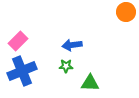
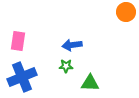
pink rectangle: rotated 36 degrees counterclockwise
blue cross: moved 6 px down
